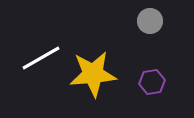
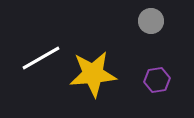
gray circle: moved 1 px right
purple hexagon: moved 5 px right, 2 px up
